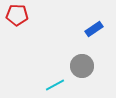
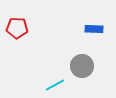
red pentagon: moved 13 px down
blue rectangle: rotated 36 degrees clockwise
